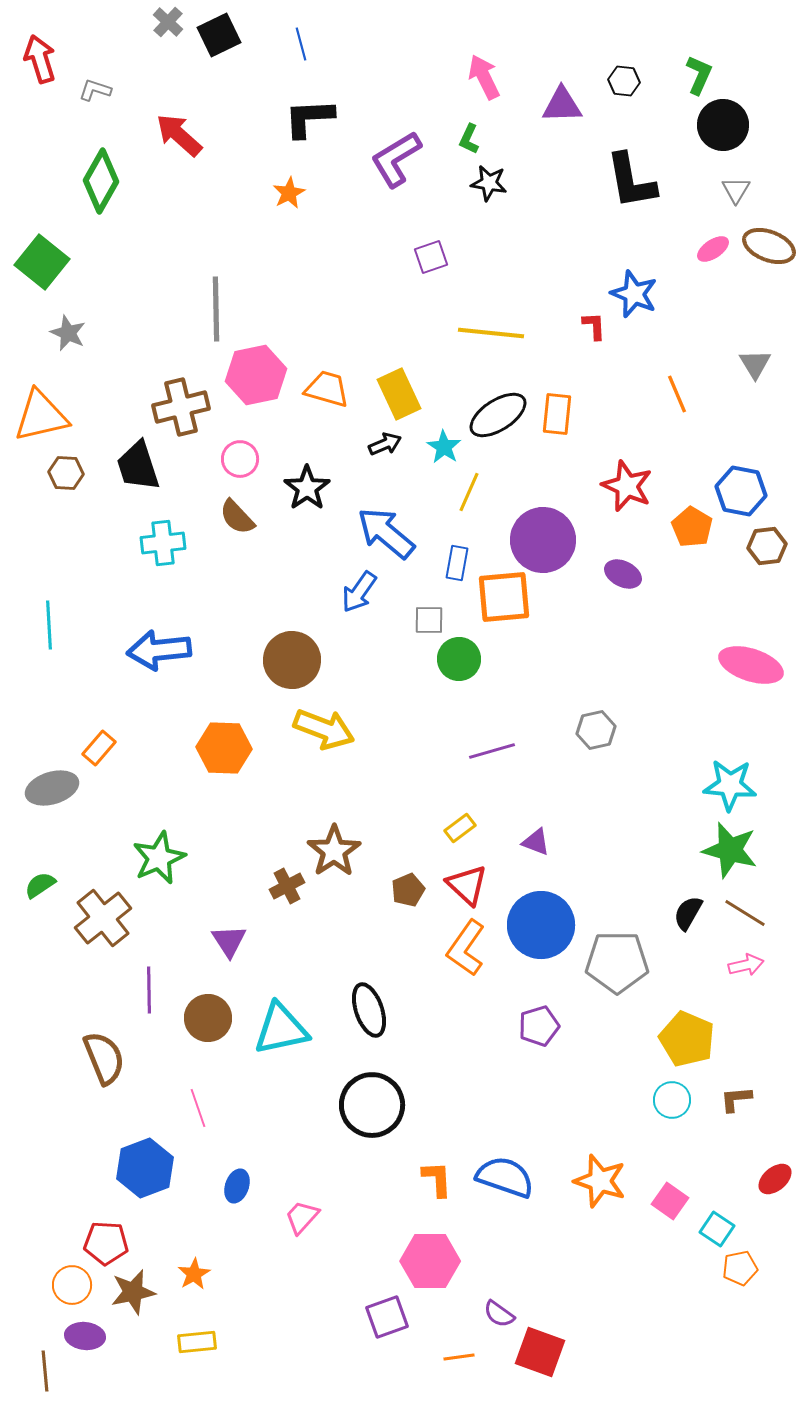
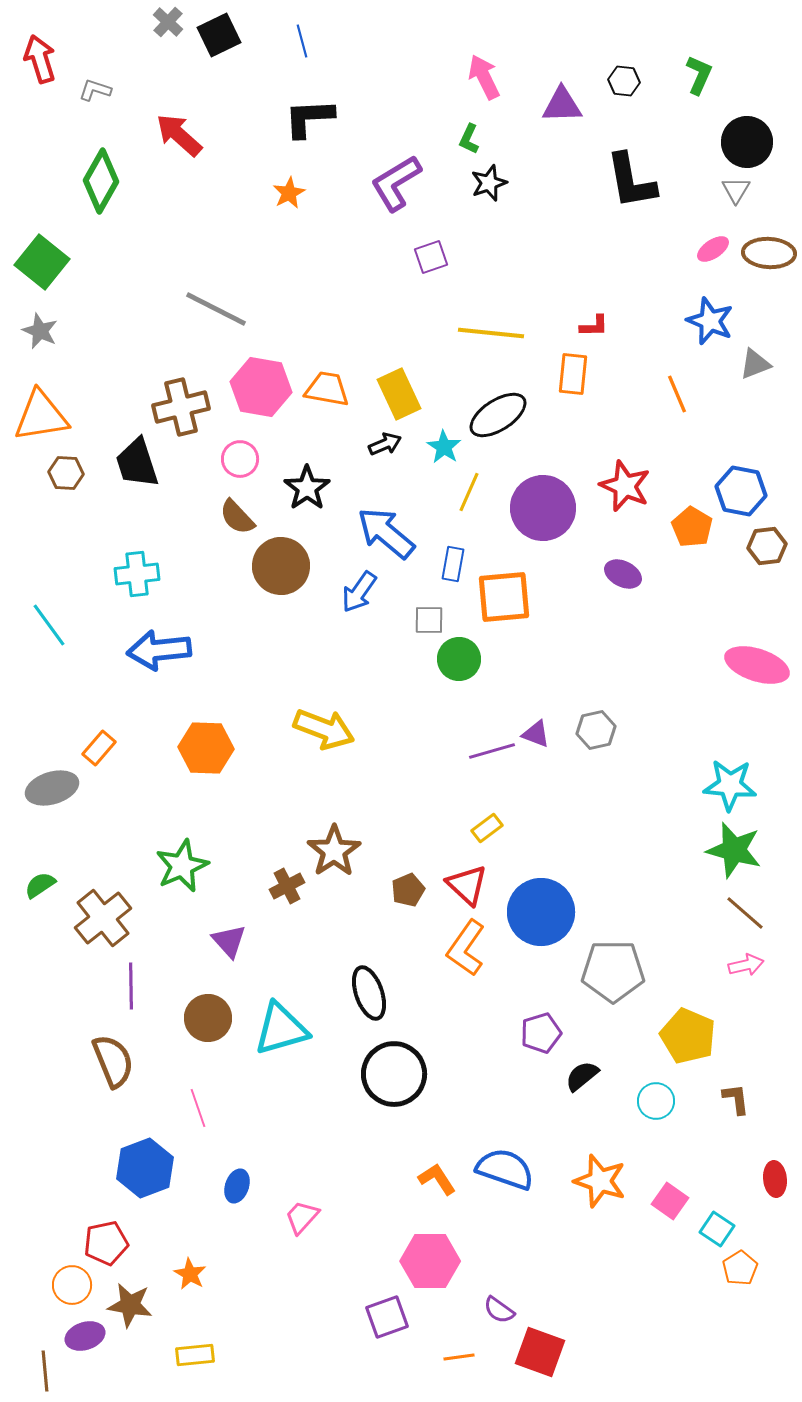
blue line at (301, 44): moved 1 px right, 3 px up
black circle at (723, 125): moved 24 px right, 17 px down
purple L-shape at (396, 159): moved 24 px down
black star at (489, 183): rotated 30 degrees counterclockwise
brown ellipse at (769, 246): moved 7 px down; rotated 18 degrees counterclockwise
blue star at (634, 294): moved 76 px right, 27 px down
gray line at (216, 309): rotated 62 degrees counterclockwise
red L-shape at (594, 326): rotated 92 degrees clockwise
gray star at (68, 333): moved 28 px left, 2 px up
gray triangle at (755, 364): rotated 40 degrees clockwise
pink hexagon at (256, 375): moved 5 px right, 12 px down; rotated 22 degrees clockwise
orange trapezoid at (327, 389): rotated 6 degrees counterclockwise
orange rectangle at (557, 414): moved 16 px right, 40 px up
orange triangle at (41, 416): rotated 4 degrees clockwise
black trapezoid at (138, 466): moved 1 px left, 3 px up
red star at (627, 486): moved 2 px left
purple circle at (543, 540): moved 32 px up
cyan cross at (163, 543): moved 26 px left, 31 px down
blue rectangle at (457, 563): moved 4 px left, 1 px down
cyan line at (49, 625): rotated 33 degrees counterclockwise
brown circle at (292, 660): moved 11 px left, 94 px up
pink ellipse at (751, 665): moved 6 px right
orange hexagon at (224, 748): moved 18 px left
yellow rectangle at (460, 828): moved 27 px right
purple triangle at (536, 842): moved 108 px up
green star at (730, 850): moved 4 px right
green star at (159, 858): moved 23 px right, 8 px down
black semicircle at (688, 913): moved 106 px left, 163 px down; rotated 21 degrees clockwise
brown line at (745, 913): rotated 9 degrees clockwise
blue circle at (541, 925): moved 13 px up
purple triangle at (229, 941): rotated 9 degrees counterclockwise
gray pentagon at (617, 962): moved 4 px left, 9 px down
purple line at (149, 990): moved 18 px left, 4 px up
black ellipse at (369, 1010): moved 17 px up
purple pentagon at (539, 1026): moved 2 px right, 7 px down
cyan triangle at (281, 1029): rotated 4 degrees counterclockwise
yellow pentagon at (687, 1039): moved 1 px right, 3 px up
brown semicircle at (104, 1058): moved 9 px right, 3 px down
brown L-shape at (736, 1099): rotated 88 degrees clockwise
cyan circle at (672, 1100): moved 16 px left, 1 px down
black circle at (372, 1105): moved 22 px right, 31 px up
blue semicircle at (505, 1177): moved 8 px up
orange L-shape at (437, 1179): rotated 30 degrees counterclockwise
red ellipse at (775, 1179): rotated 56 degrees counterclockwise
red pentagon at (106, 1243): rotated 15 degrees counterclockwise
orange pentagon at (740, 1268): rotated 20 degrees counterclockwise
orange star at (194, 1274): moved 4 px left; rotated 12 degrees counterclockwise
brown star at (133, 1292): moved 3 px left, 13 px down; rotated 21 degrees clockwise
purple semicircle at (499, 1314): moved 4 px up
purple ellipse at (85, 1336): rotated 24 degrees counterclockwise
yellow rectangle at (197, 1342): moved 2 px left, 13 px down
